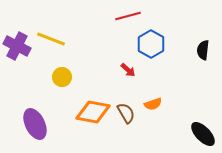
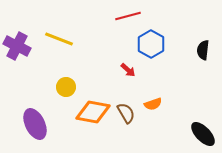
yellow line: moved 8 px right
yellow circle: moved 4 px right, 10 px down
